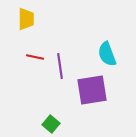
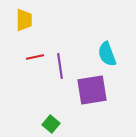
yellow trapezoid: moved 2 px left, 1 px down
red line: rotated 24 degrees counterclockwise
